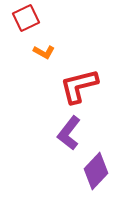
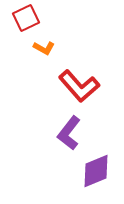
orange L-shape: moved 4 px up
red L-shape: rotated 117 degrees counterclockwise
purple diamond: rotated 24 degrees clockwise
